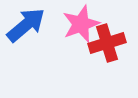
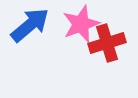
blue arrow: moved 4 px right
